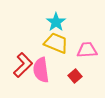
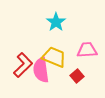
yellow trapezoid: moved 2 px left, 14 px down
red square: moved 2 px right
